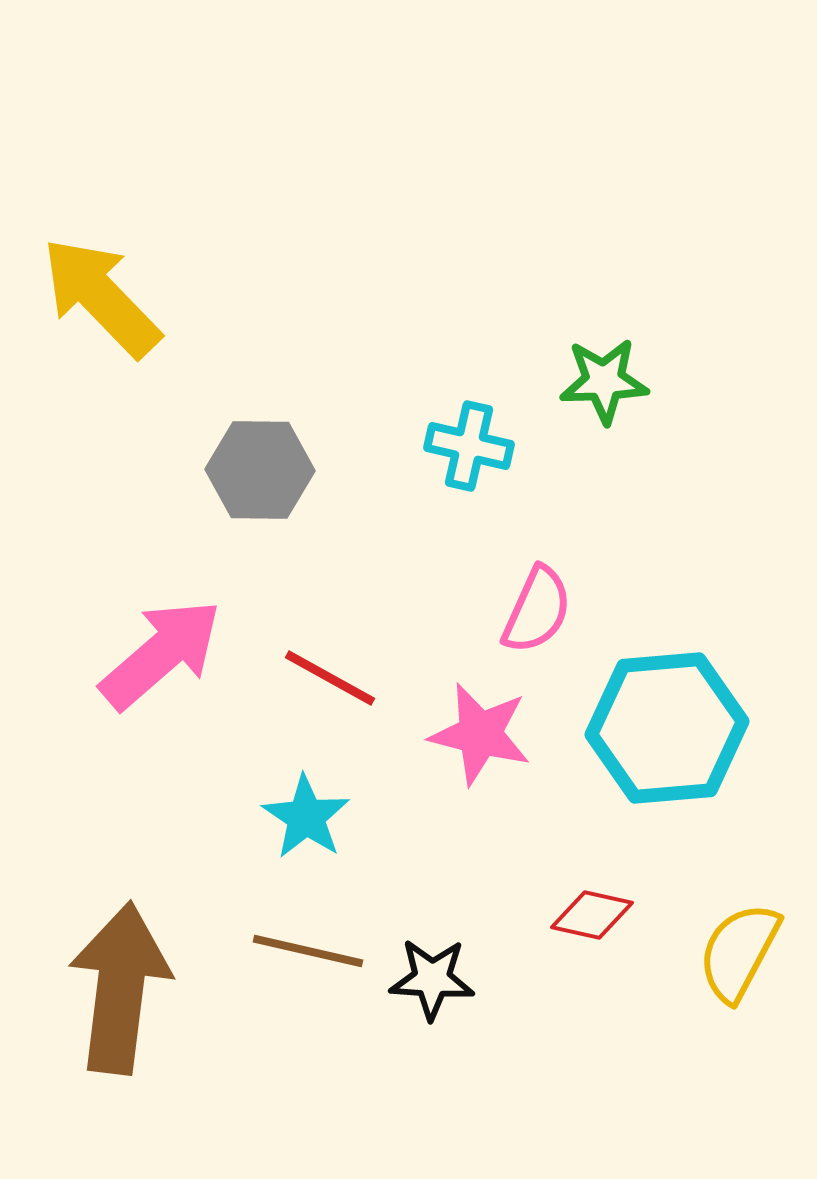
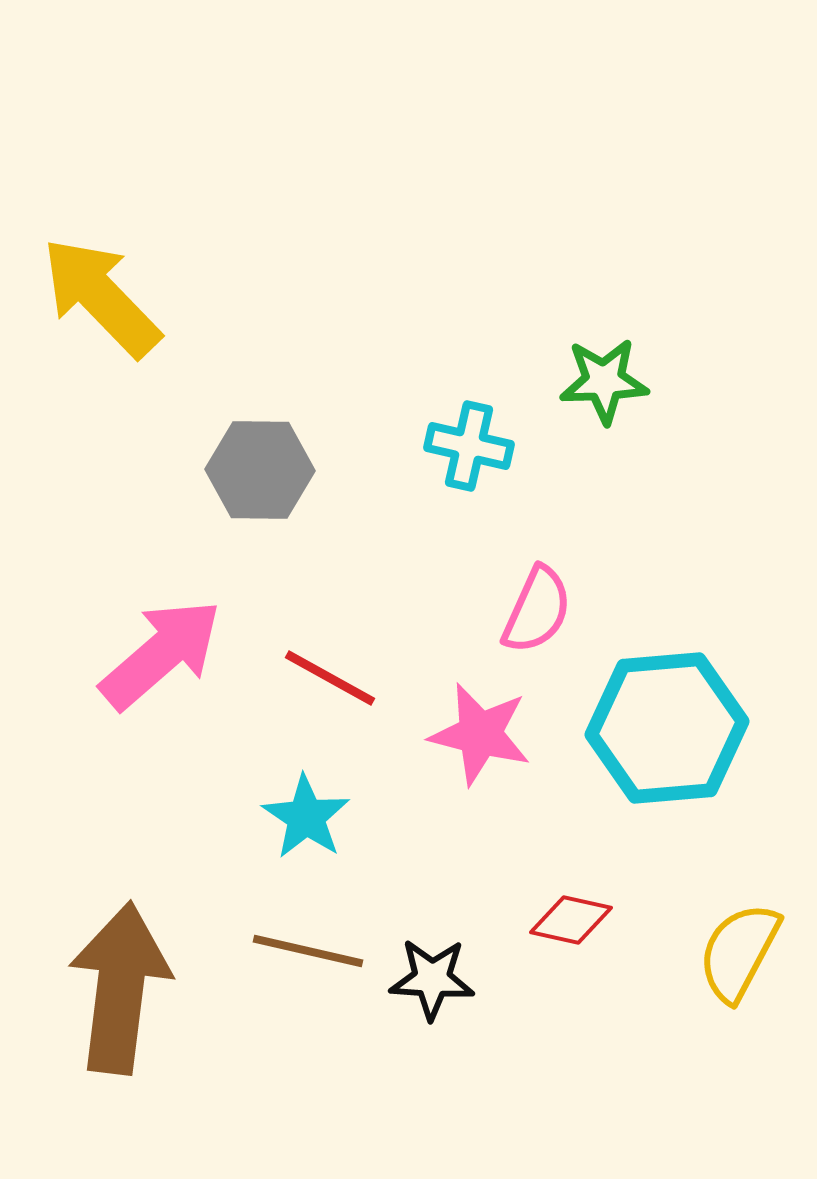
red diamond: moved 21 px left, 5 px down
